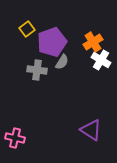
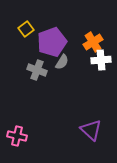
yellow square: moved 1 px left
white cross: rotated 36 degrees counterclockwise
gray cross: rotated 12 degrees clockwise
purple triangle: rotated 10 degrees clockwise
pink cross: moved 2 px right, 2 px up
